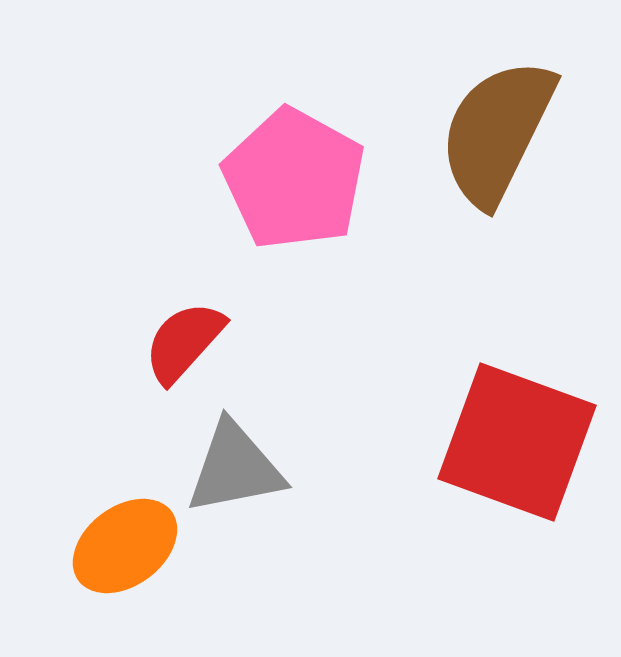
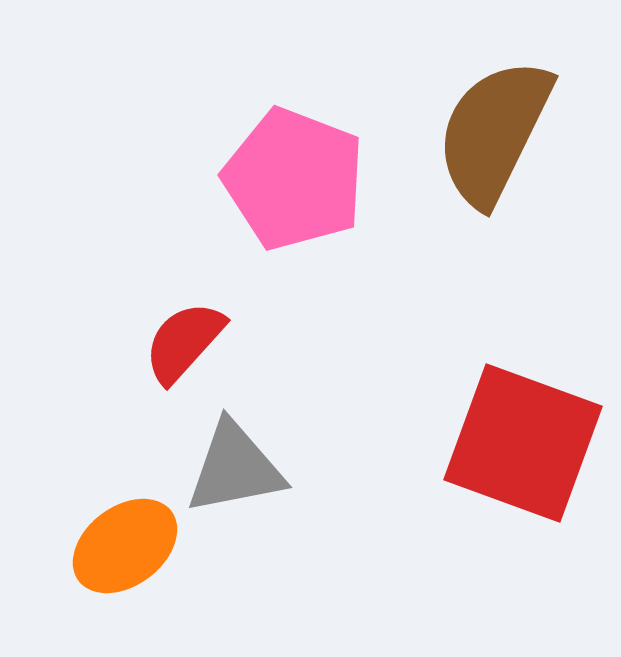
brown semicircle: moved 3 px left
pink pentagon: rotated 8 degrees counterclockwise
red square: moved 6 px right, 1 px down
